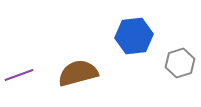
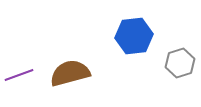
brown semicircle: moved 8 px left
